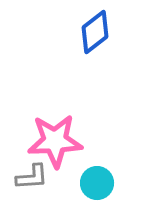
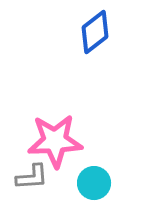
cyan circle: moved 3 px left
